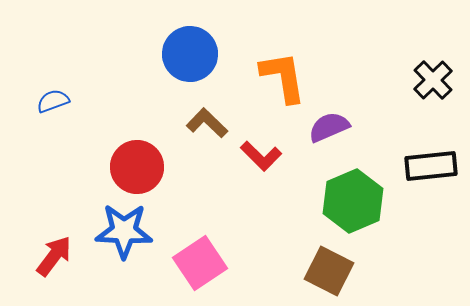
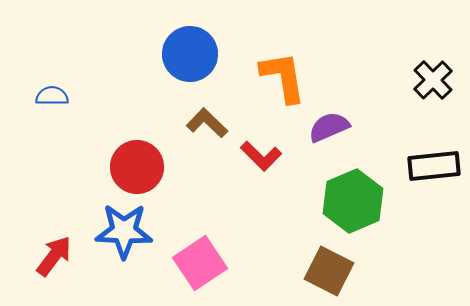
blue semicircle: moved 1 px left, 5 px up; rotated 20 degrees clockwise
black rectangle: moved 3 px right
